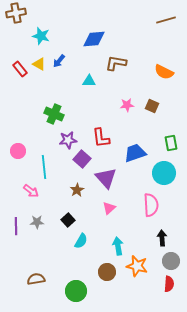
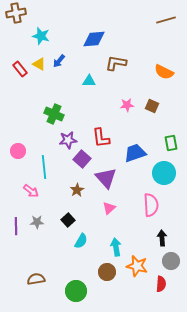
cyan arrow: moved 2 px left, 1 px down
red semicircle: moved 8 px left
